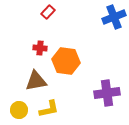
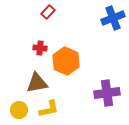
blue cross: moved 1 px left, 1 px down
orange hexagon: rotated 16 degrees clockwise
brown triangle: moved 1 px right, 2 px down
